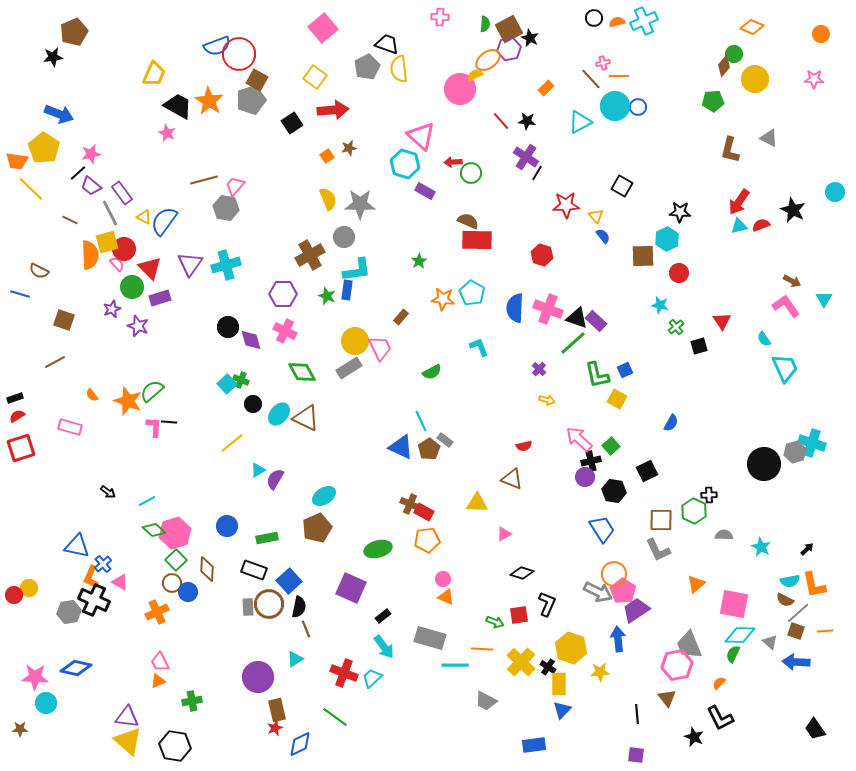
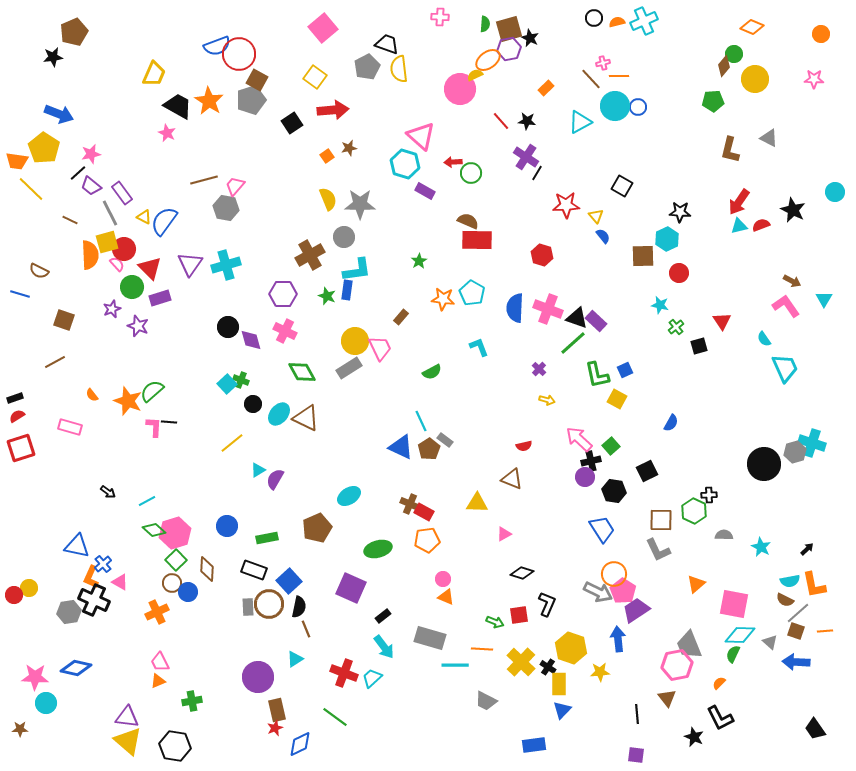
brown square at (509, 29): rotated 12 degrees clockwise
cyan ellipse at (324, 496): moved 25 px right
